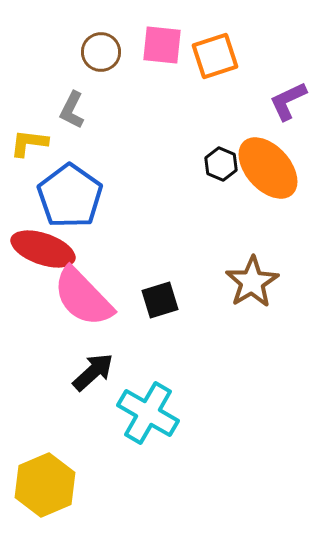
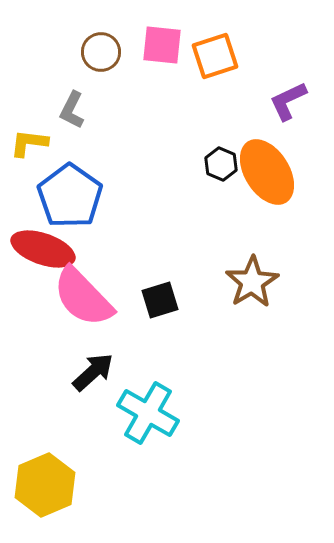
orange ellipse: moved 1 px left, 4 px down; rotated 10 degrees clockwise
